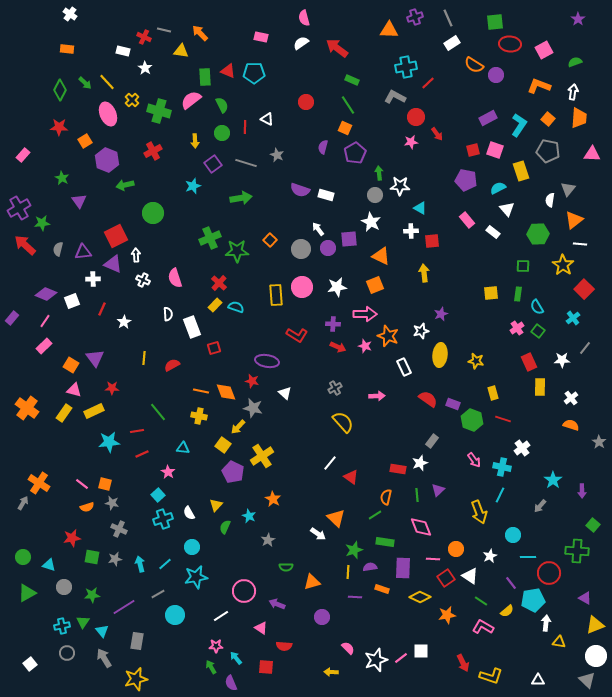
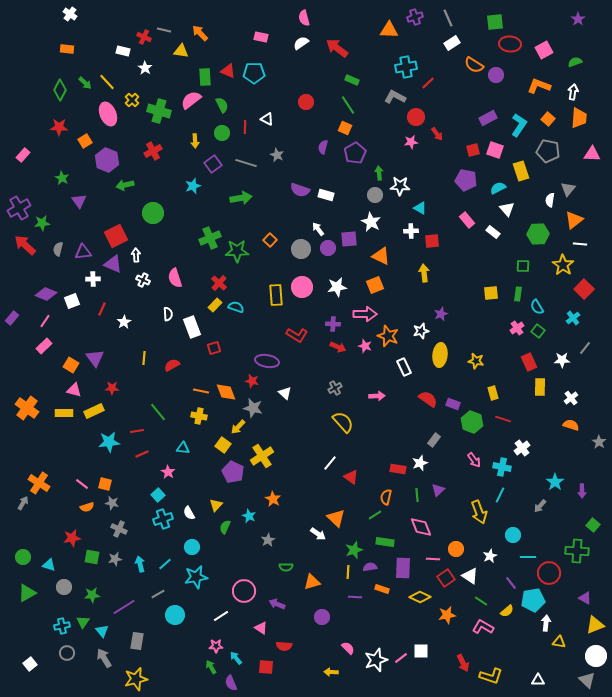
yellow rectangle at (64, 413): rotated 54 degrees clockwise
green hexagon at (472, 420): moved 2 px down
gray rectangle at (432, 441): moved 2 px right, 1 px up
cyan star at (553, 480): moved 2 px right, 2 px down
